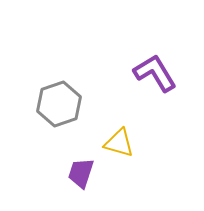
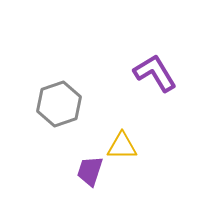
yellow triangle: moved 3 px right, 3 px down; rotated 16 degrees counterclockwise
purple trapezoid: moved 9 px right, 2 px up
